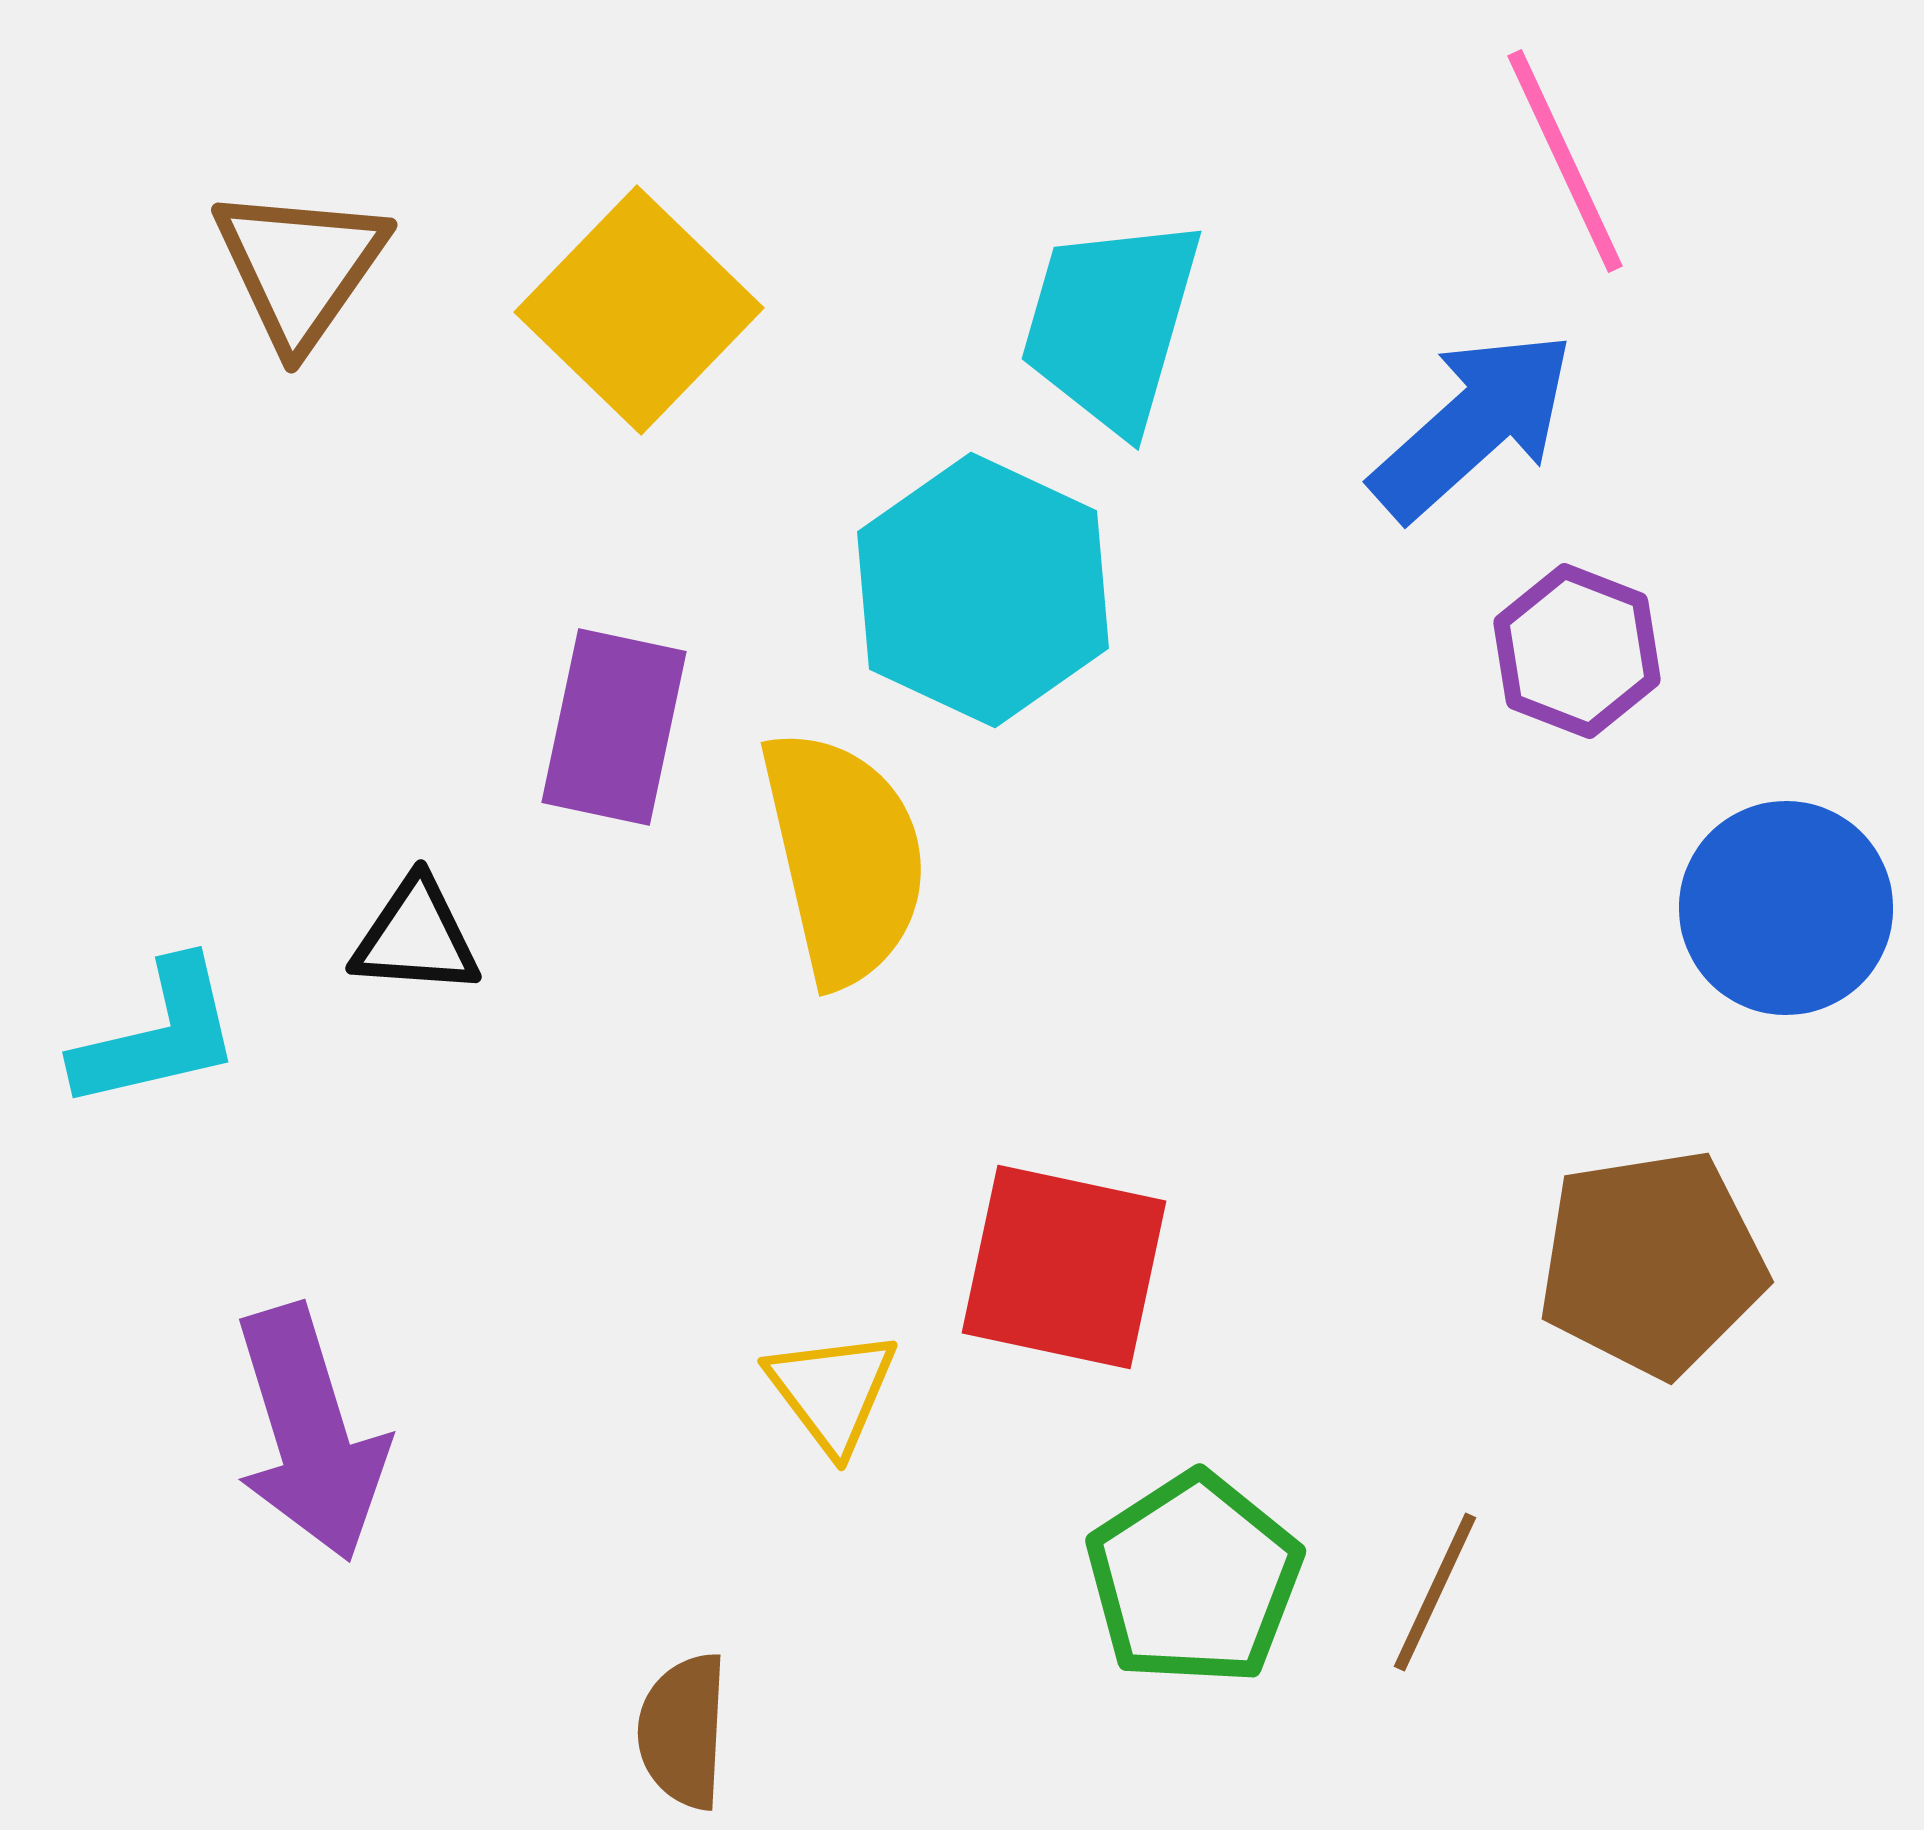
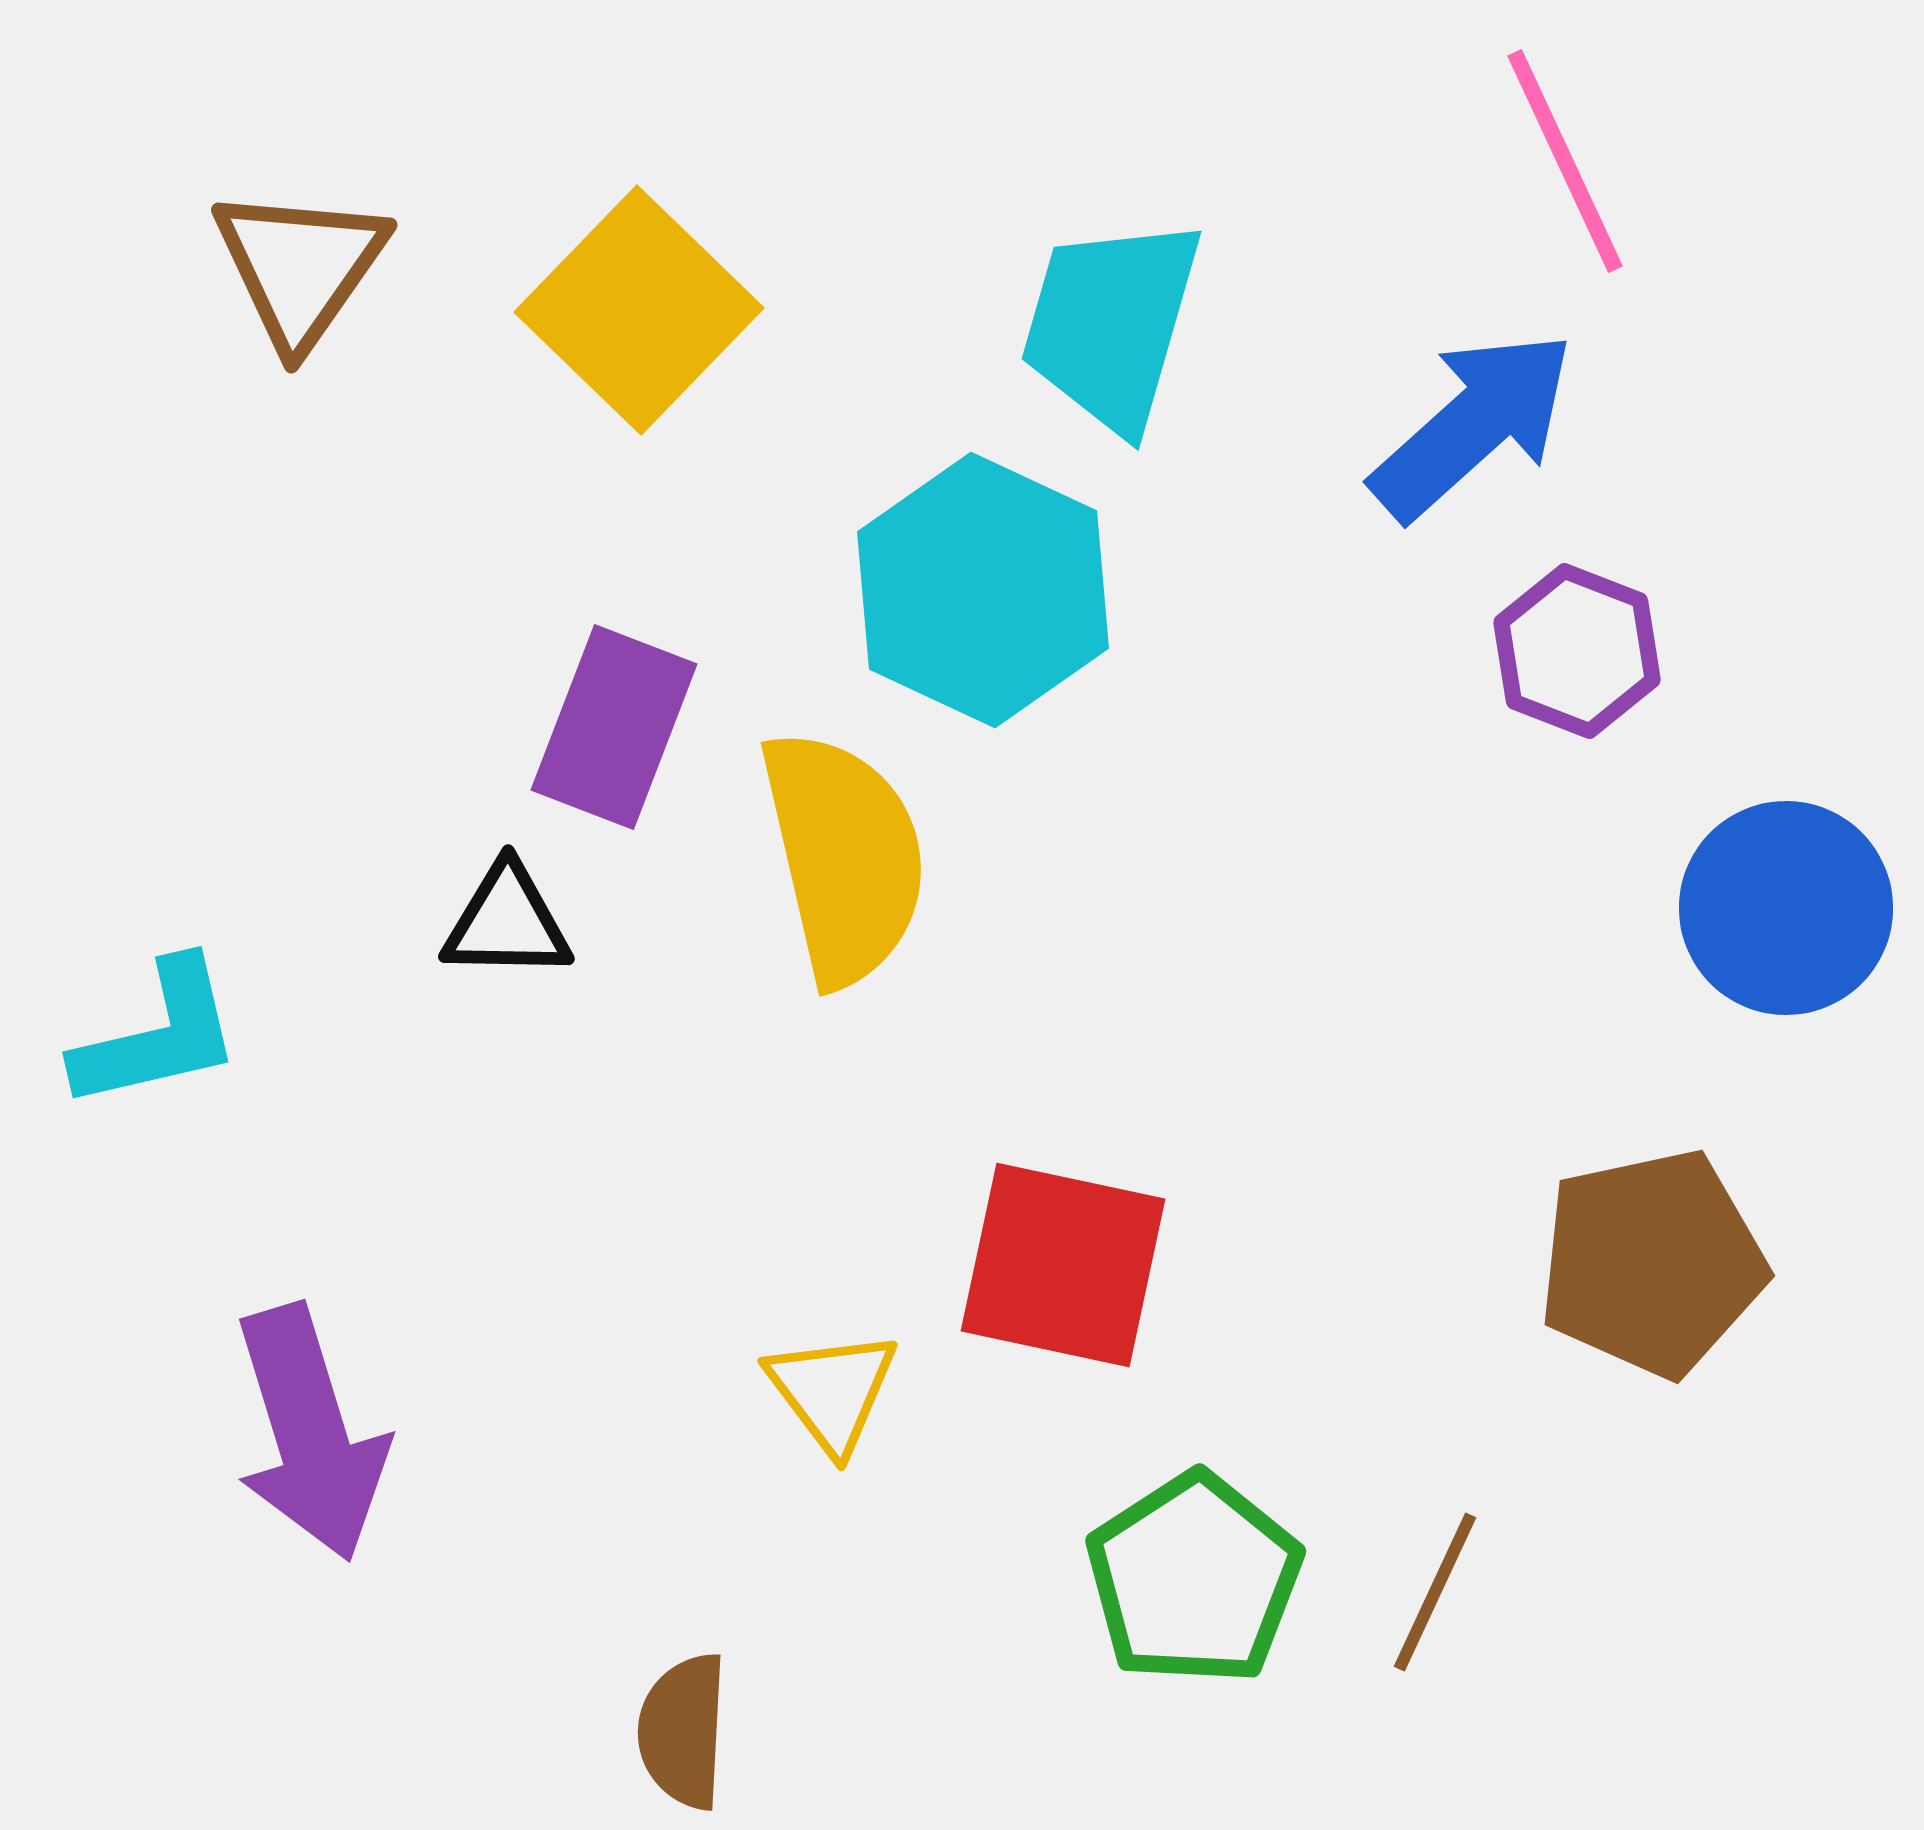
purple rectangle: rotated 9 degrees clockwise
black triangle: moved 91 px right, 15 px up; rotated 3 degrees counterclockwise
brown pentagon: rotated 3 degrees counterclockwise
red square: moved 1 px left, 2 px up
